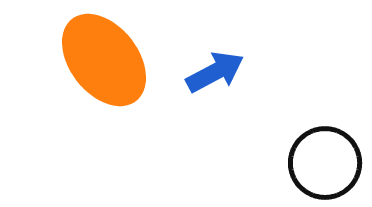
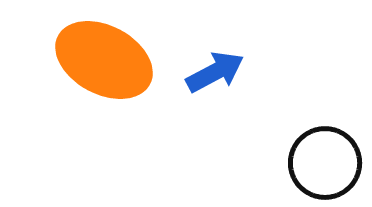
orange ellipse: rotated 24 degrees counterclockwise
